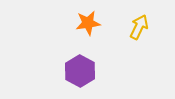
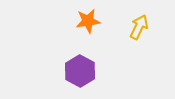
orange star: moved 2 px up
